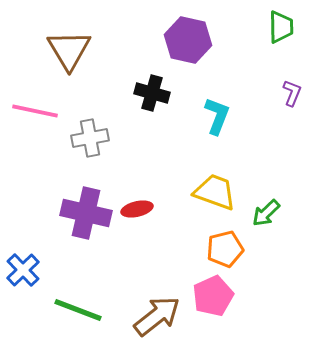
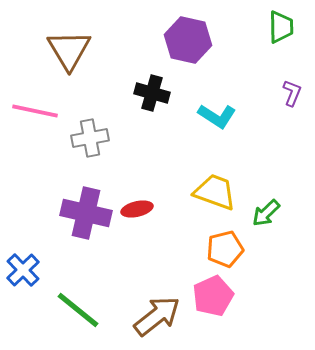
cyan L-shape: rotated 102 degrees clockwise
green line: rotated 18 degrees clockwise
